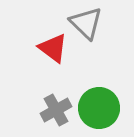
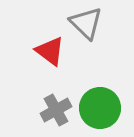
red triangle: moved 3 px left, 3 px down
green circle: moved 1 px right
